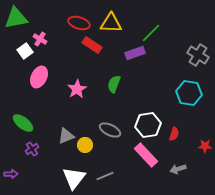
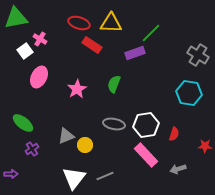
white hexagon: moved 2 px left
gray ellipse: moved 4 px right, 6 px up; rotated 15 degrees counterclockwise
